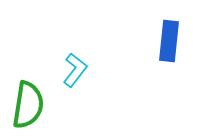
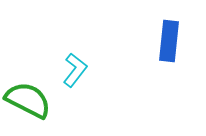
green semicircle: moved 5 px up; rotated 72 degrees counterclockwise
